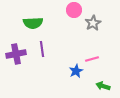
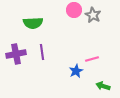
gray star: moved 8 px up; rotated 14 degrees counterclockwise
purple line: moved 3 px down
